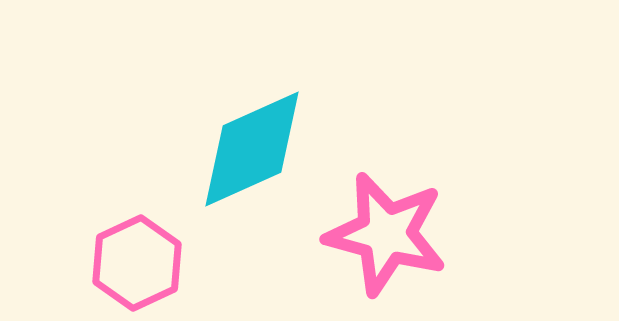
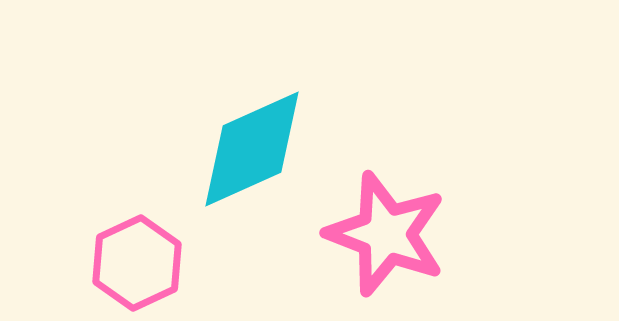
pink star: rotated 6 degrees clockwise
